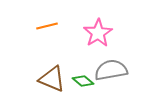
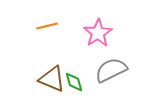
gray semicircle: rotated 16 degrees counterclockwise
green diamond: moved 9 px left, 1 px down; rotated 35 degrees clockwise
